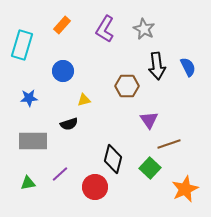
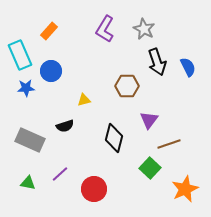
orange rectangle: moved 13 px left, 6 px down
cyan rectangle: moved 2 px left, 10 px down; rotated 40 degrees counterclockwise
black arrow: moved 4 px up; rotated 12 degrees counterclockwise
blue circle: moved 12 px left
blue star: moved 3 px left, 10 px up
purple triangle: rotated 12 degrees clockwise
black semicircle: moved 4 px left, 2 px down
gray rectangle: moved 3 px left, 1 px up; rotated 24 degrees clockwise
black diamond: moved 1 px right, 21 px up
green triangle: rotated 21 degrees clockwise
red circle: moved 1 px left, 2 px down
